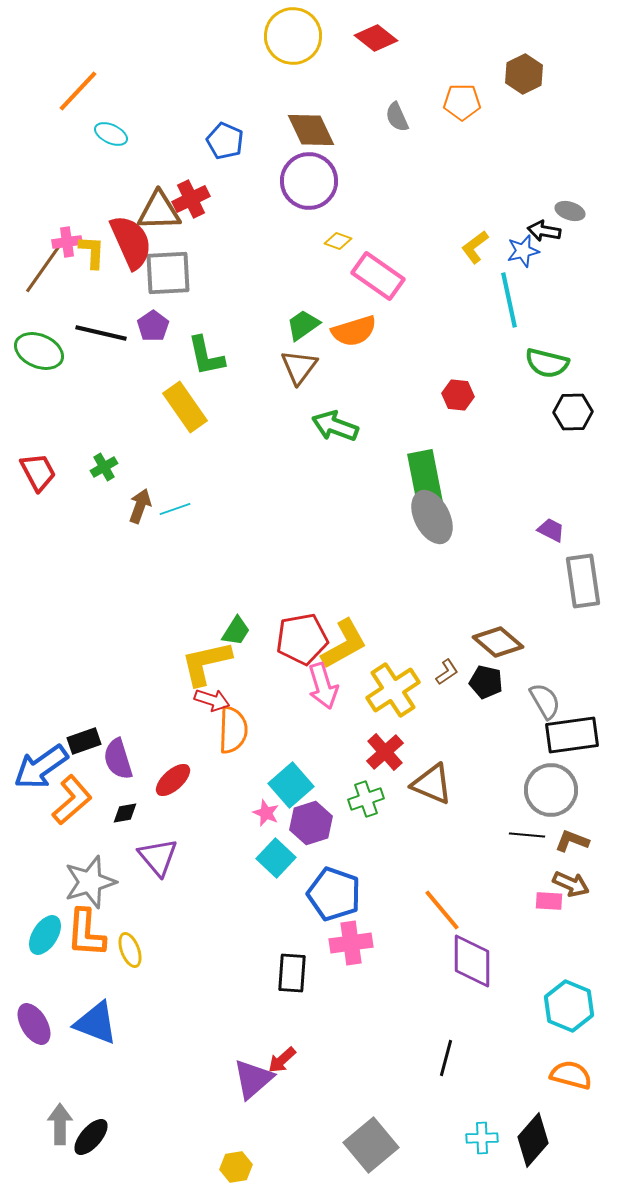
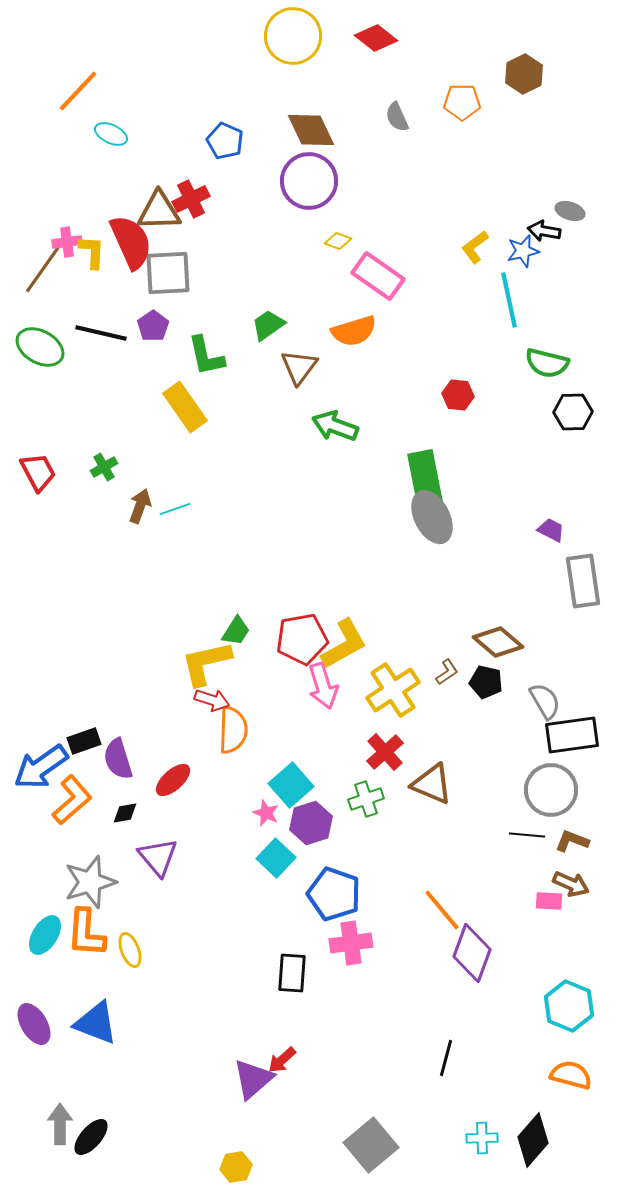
green trapezoid at (303, 325): moved 35 px left
green ellipse at (39, 351): moved 1 px right, 4 px up; rotated 6 degrees clockwise
purple diamond at (472, 961): moved 8 px up; rotated 20 degrees clockwise
